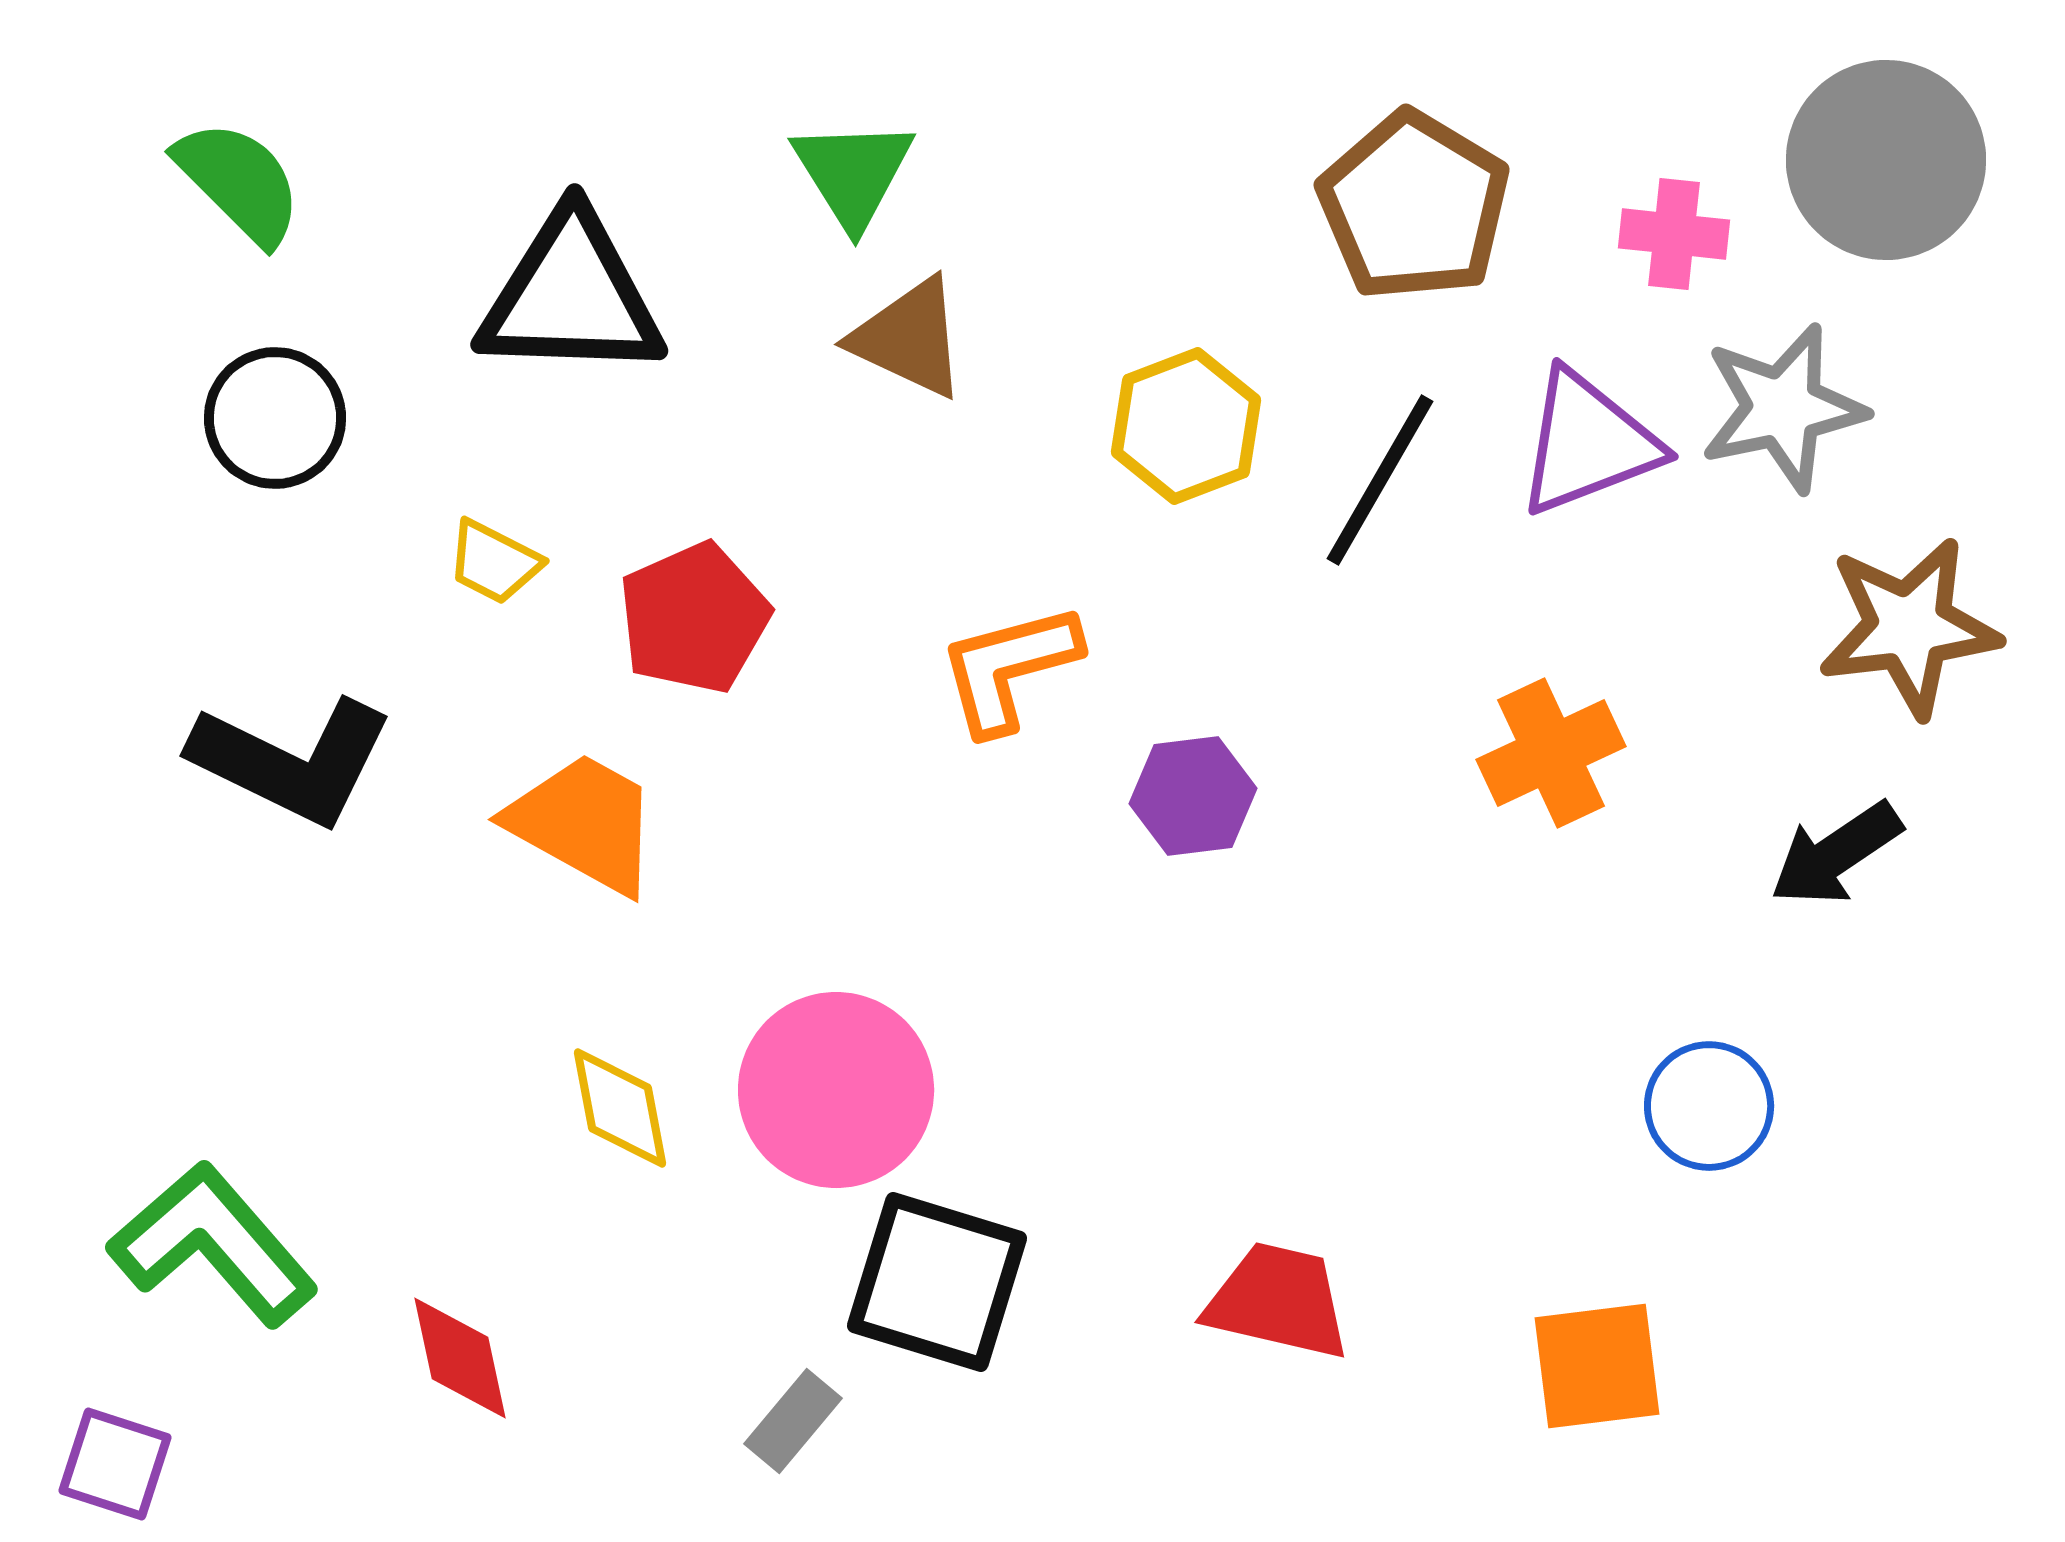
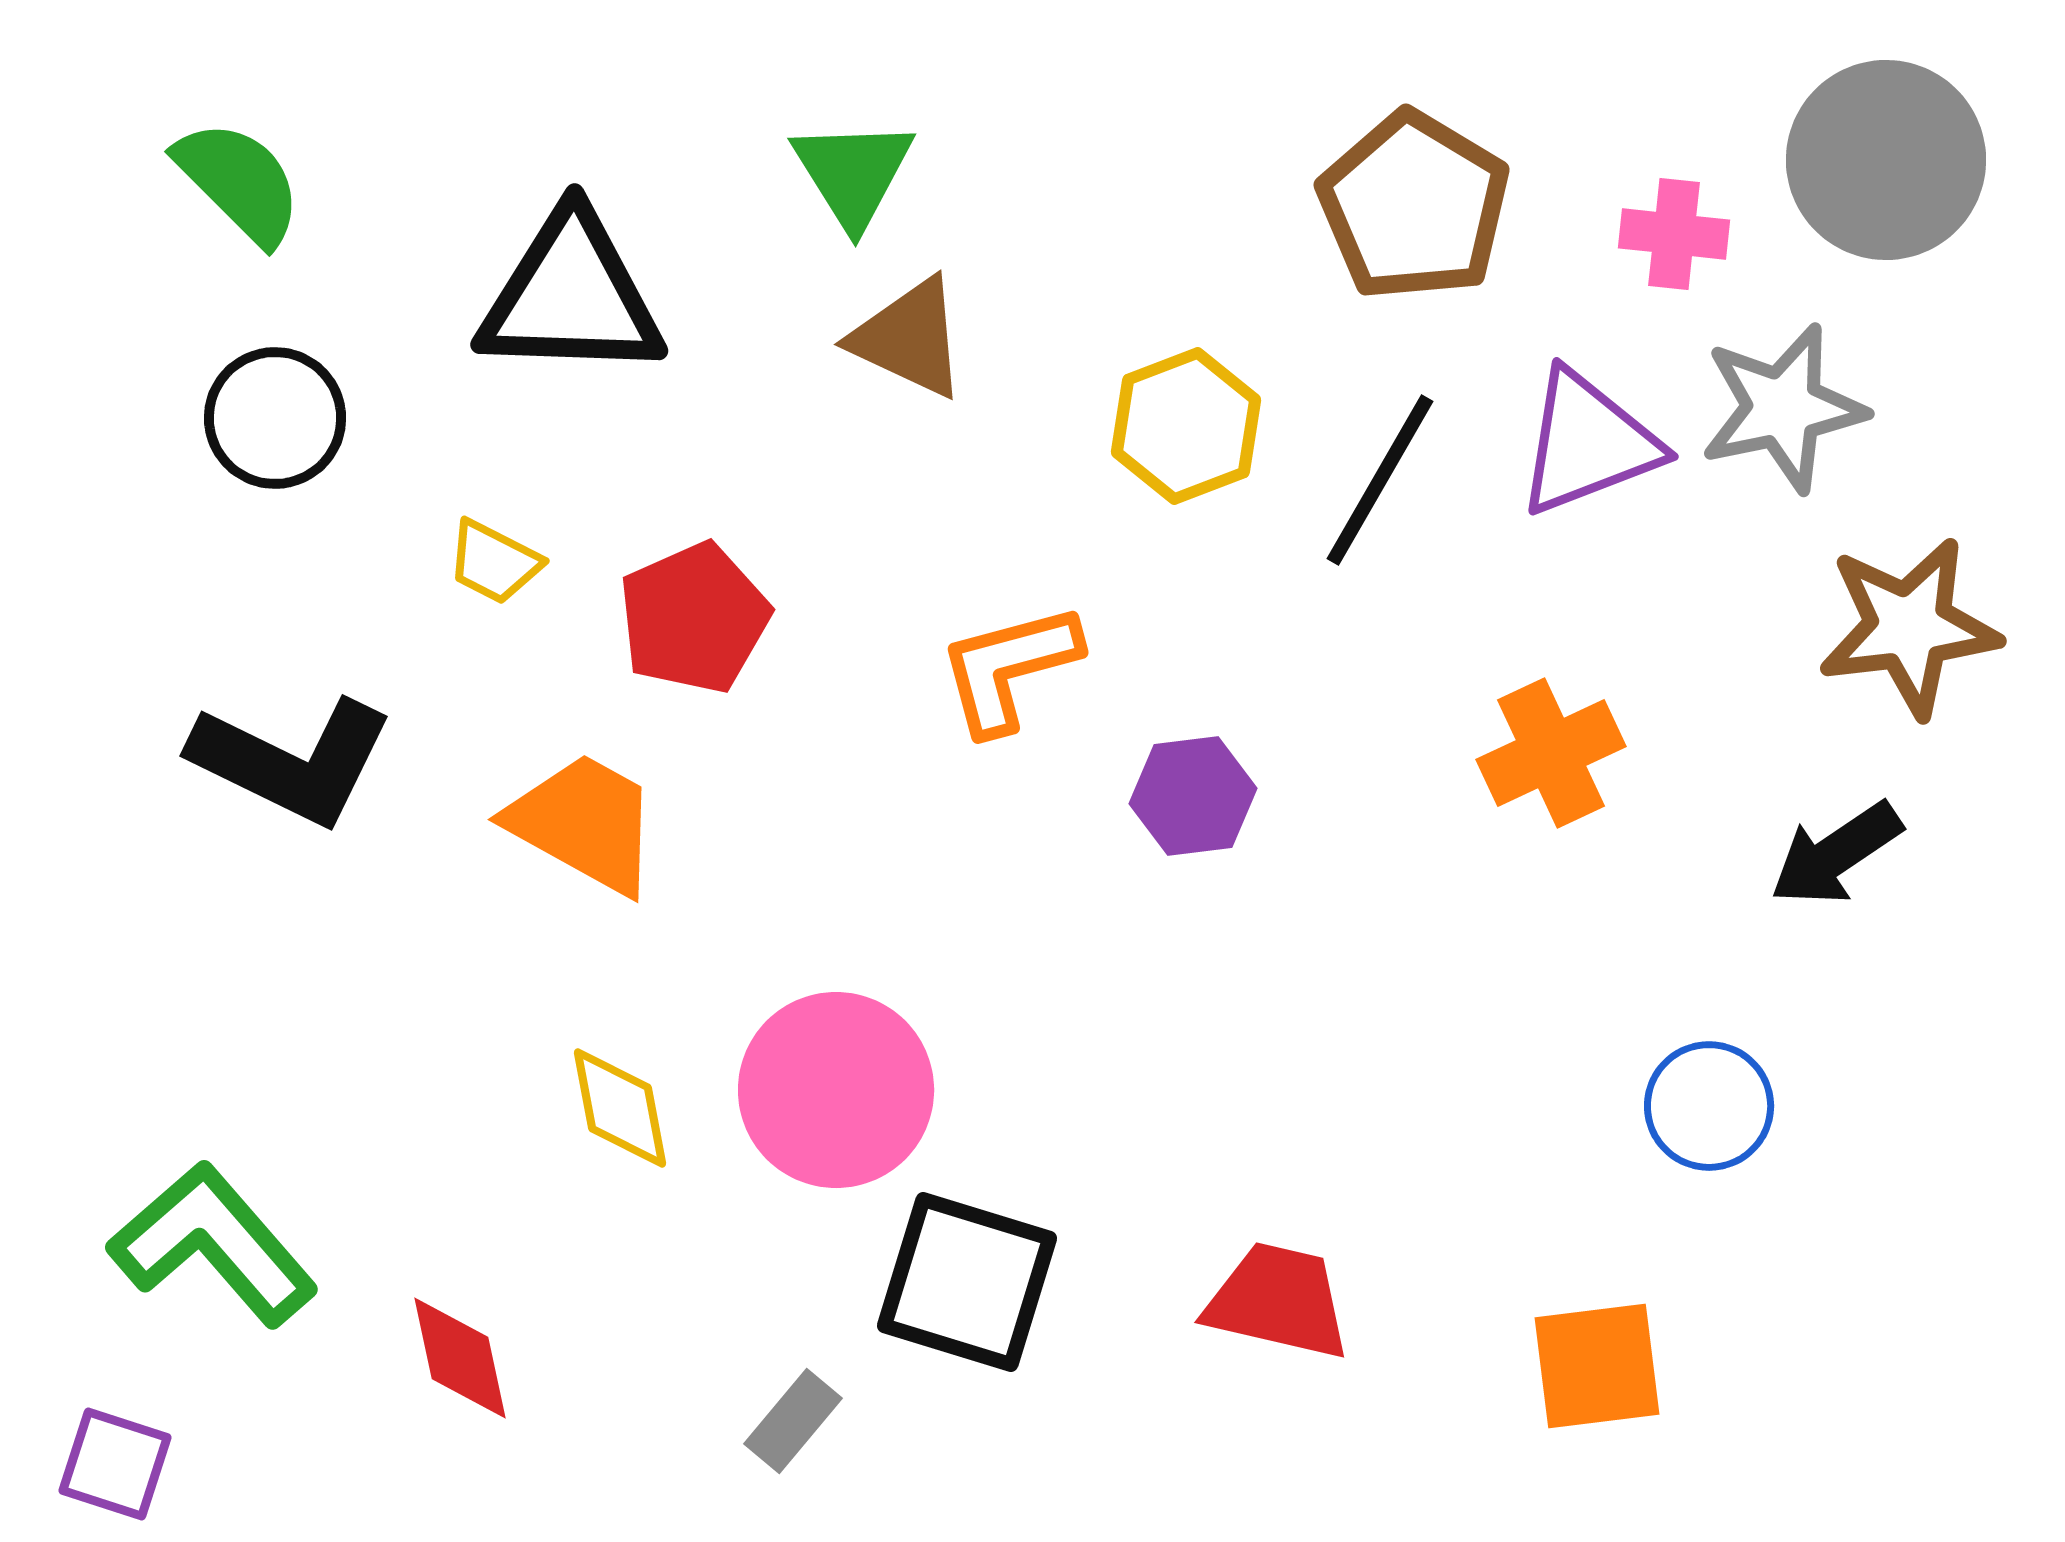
black square: moved 30 px right
